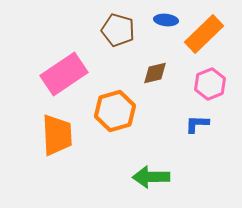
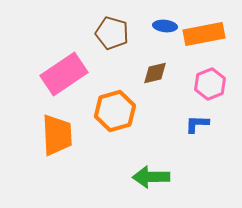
blue ellipse: moved 1 px left, 6 px down
brown pentagon: moved 6 px left, 3 px down
orange rectangle: rotated 33 degrees clockwise
